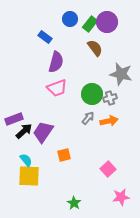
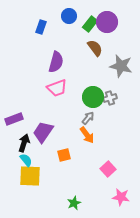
blue circle: moved 1 px left, 3 px up
blue rectangle: moved 4 px left, 10 px up; rotated 72 degrees clockwise
gray star: moved 8 px up
green circle: moved 1 px right, 3 px down
orange arrow: moved 22 px left, 14 px down; rotated 66 degrees clockwise
black arrow: moved 12 px down; rotated 30 degrees counterclockwise
yellow square: moved 1 px right
pink star: rotated 18 degrees clockwise
green star: rotated 16 degrees clockwise
